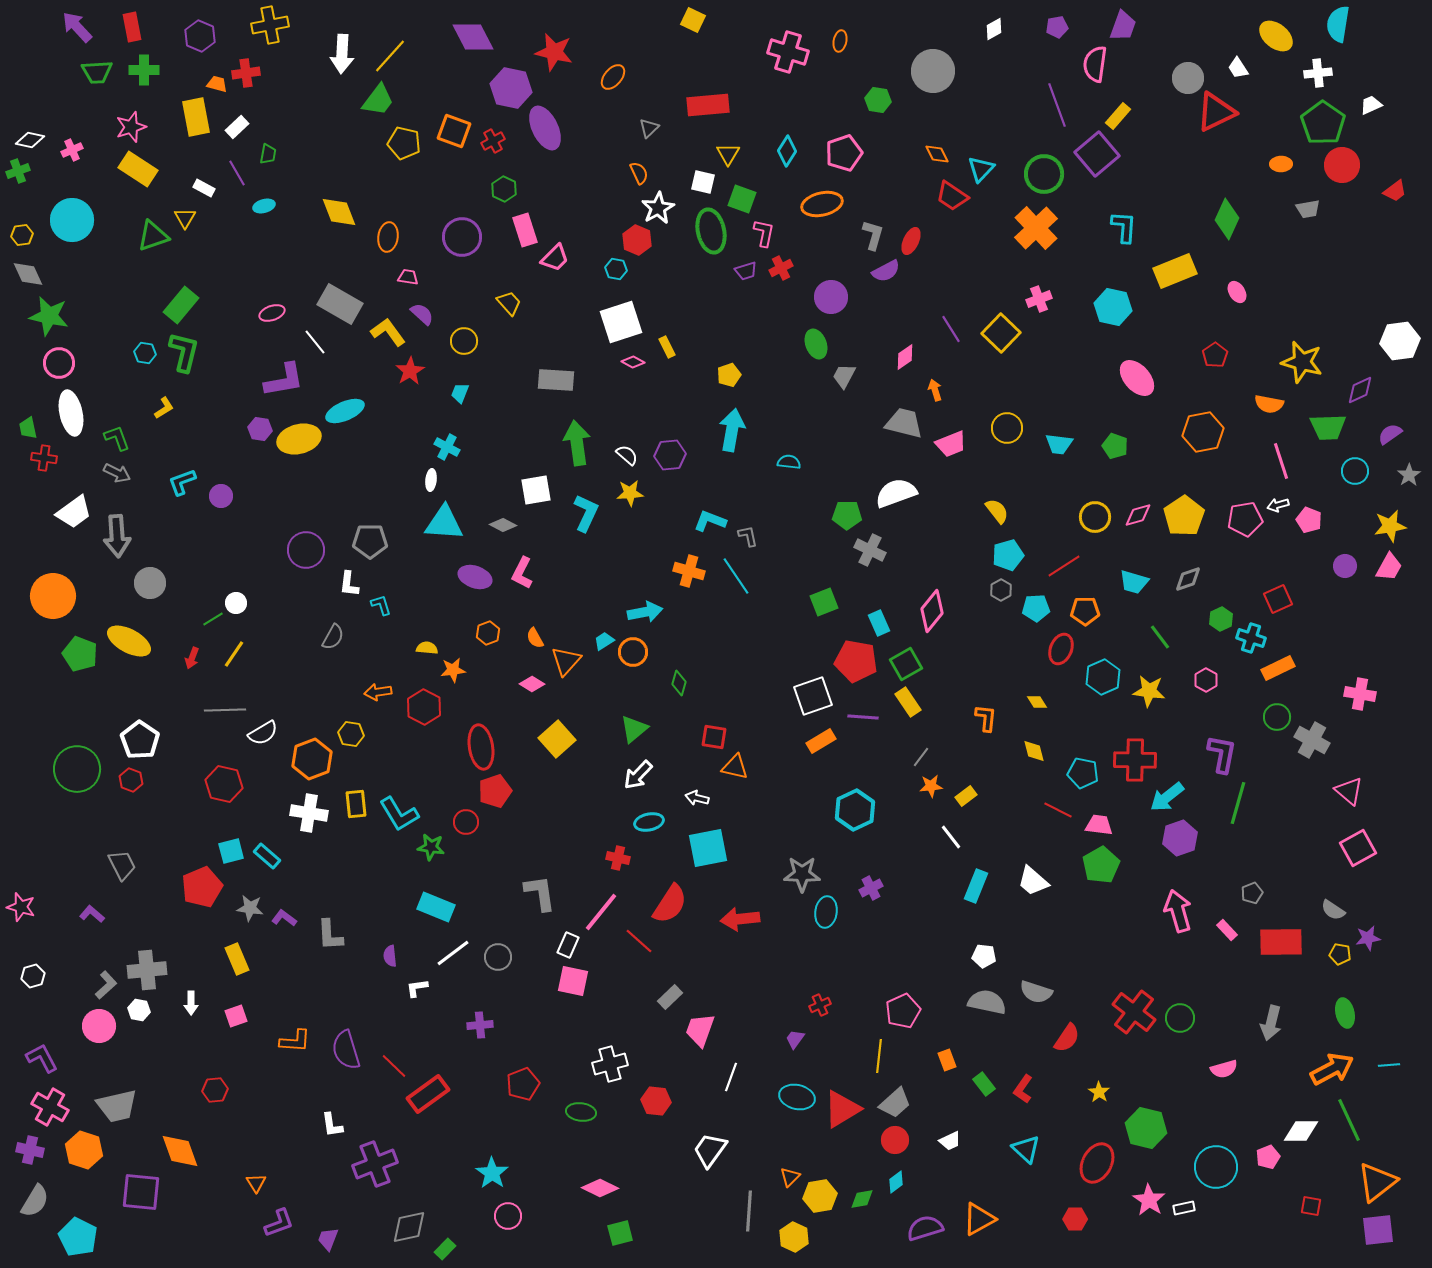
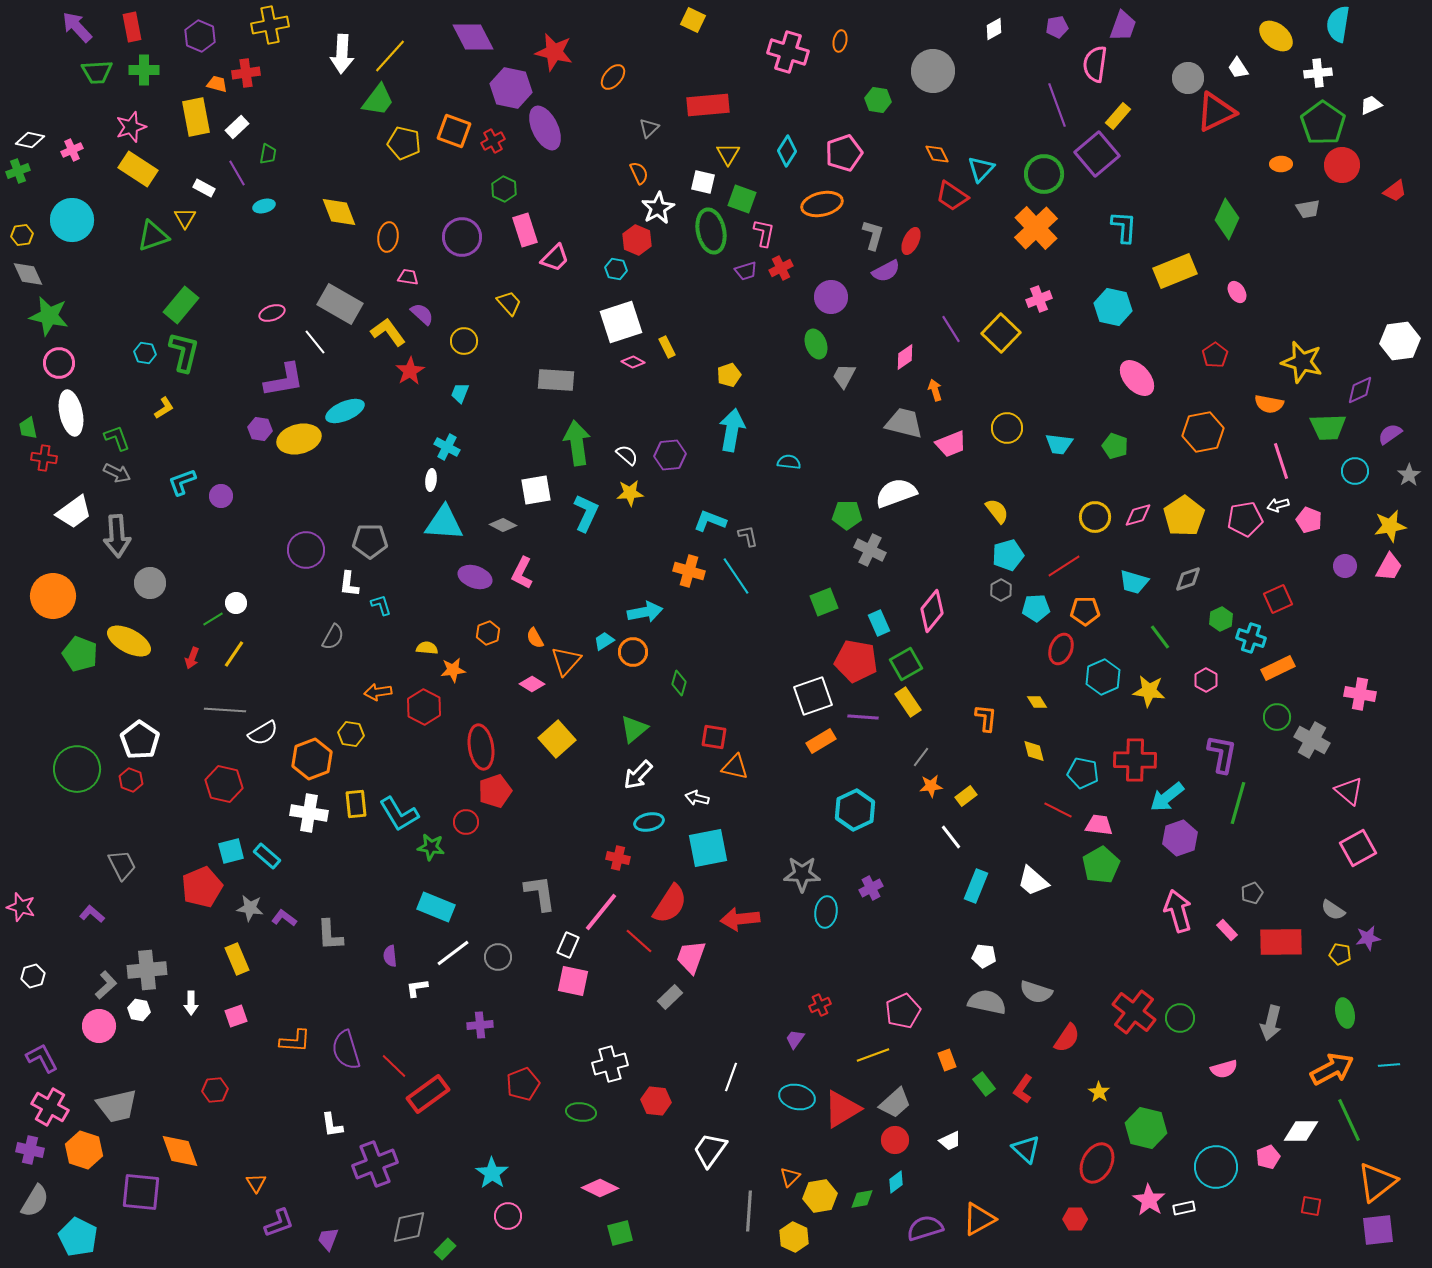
gray line at (225, 710): rotated 6 degrees clockwise
pink trapezoid at (700, 1030): moved 9 px left, 73 px up
yellow line at (879, 1056): moved 6 px left, 1 px up; rotated 64 degrees clockwise
